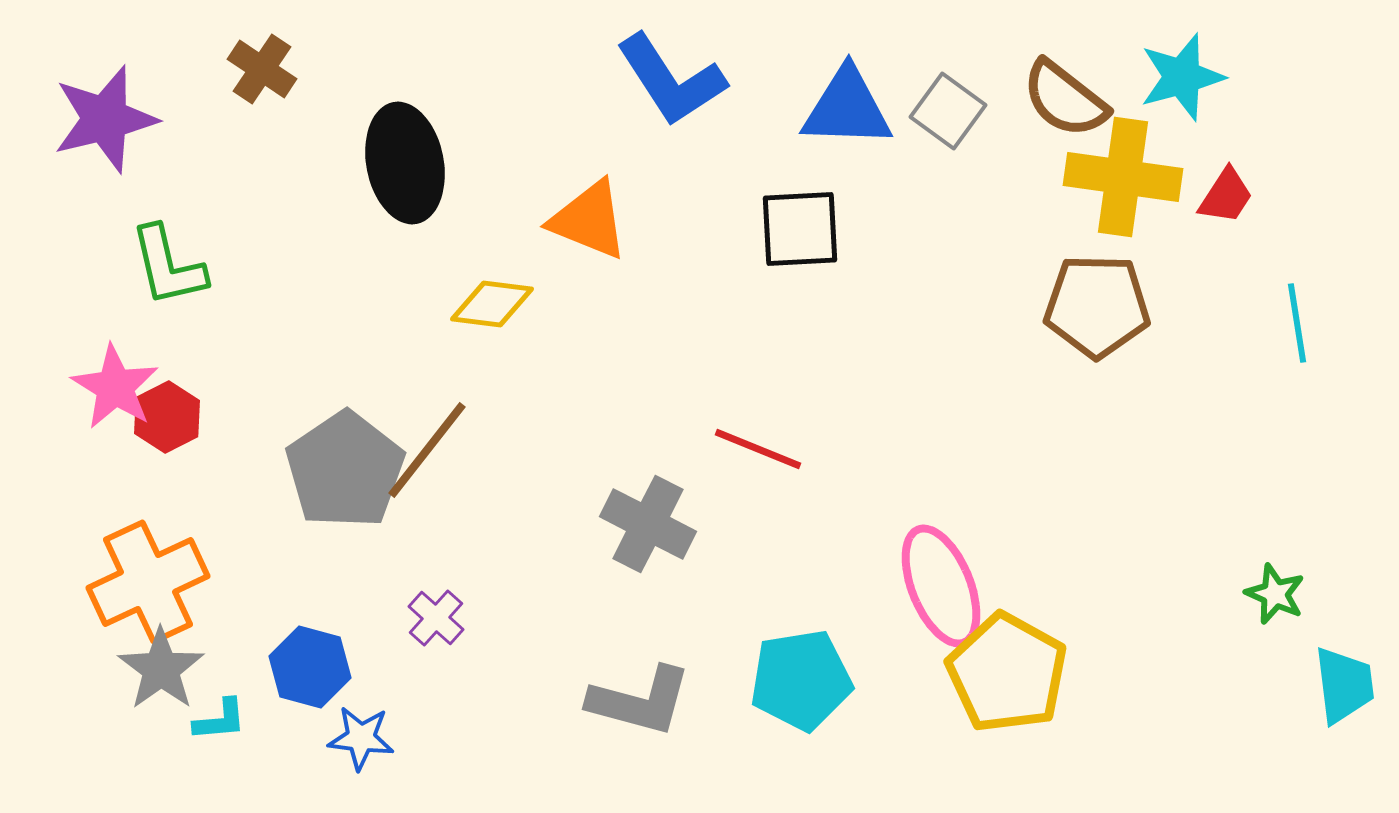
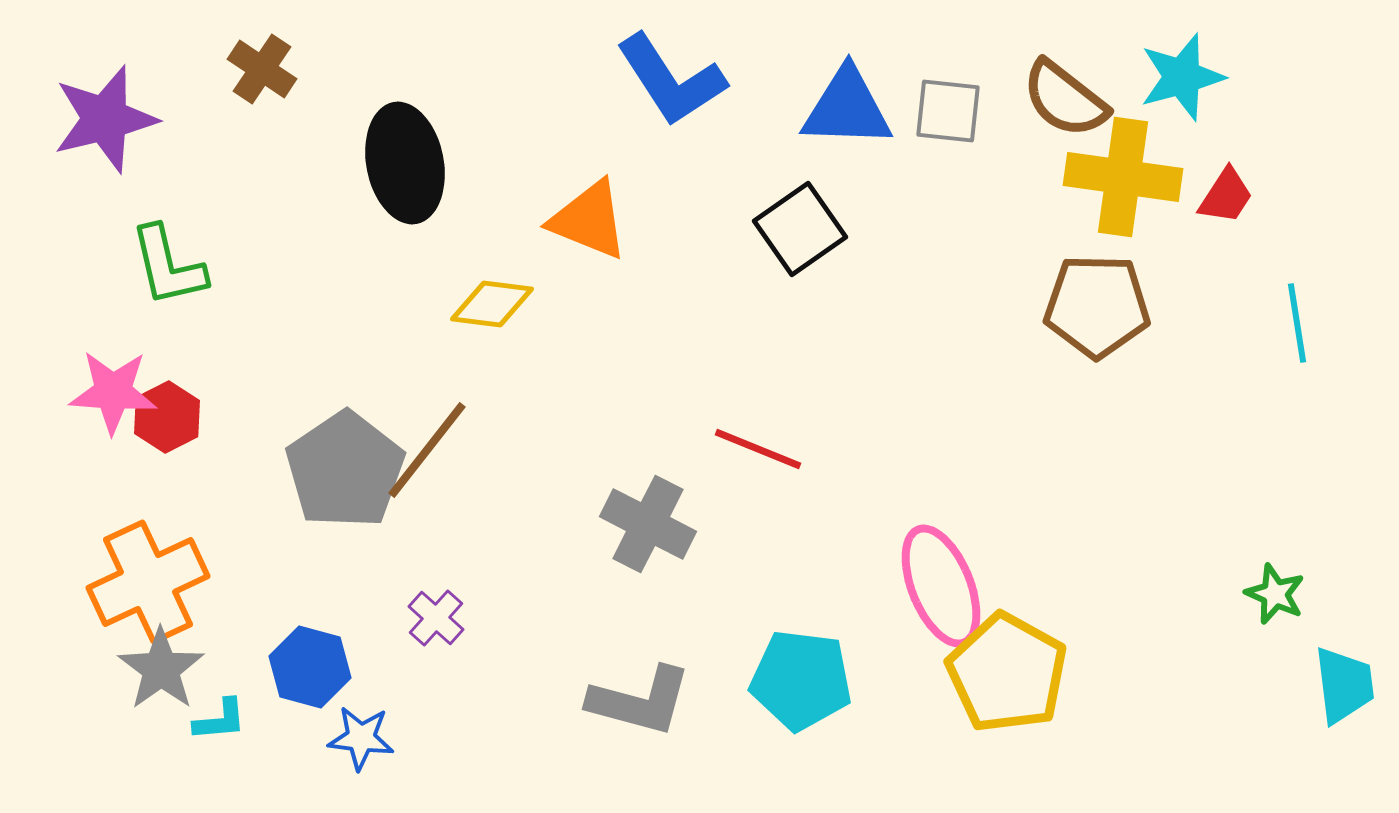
gray square: rotated 30 degrees counterclockwise
black square: rotated 32 degrees counterclockwise
pink star: moved 2 px left, 5 px down; rotated 28 degrees counterclockwise
cyan pentagon: rotated 16 degrees clockwise
